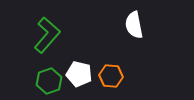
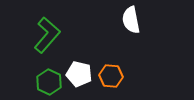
white semicircle: moved 3 px left, 5 px up
green hexagon: moved 1 px down; rotated 15 degrees counterclockwise
